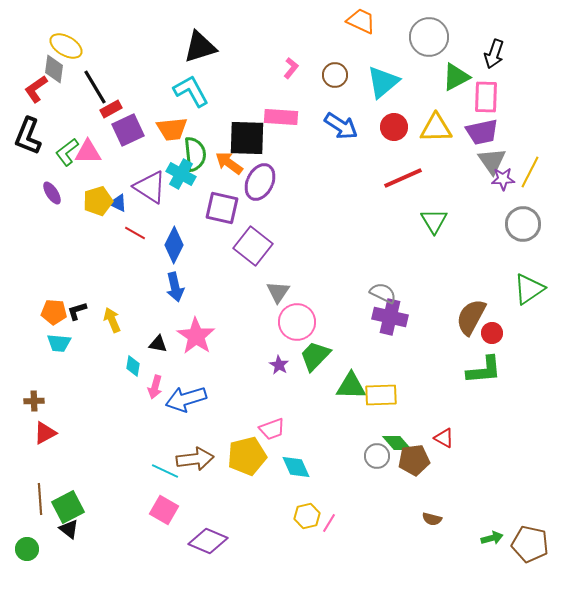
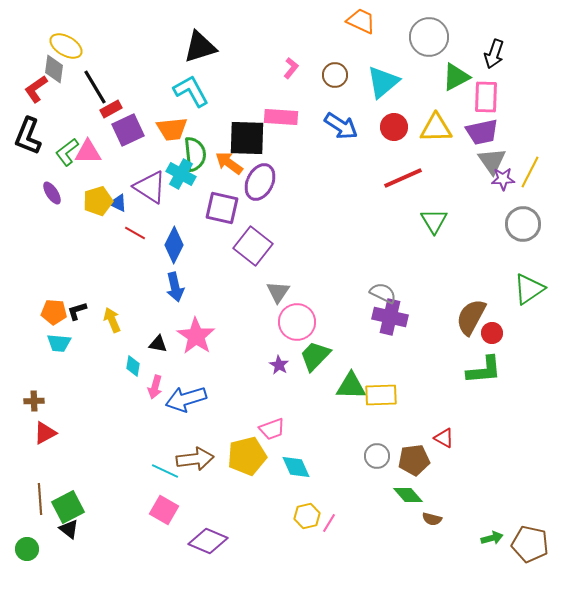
green diamond at (397, 443): moved 11 px right, 52 px down
